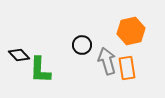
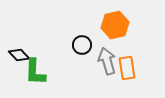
orange hexagon: moved 16 px left, 6 px up
green L-shape: moved 5 px left, 2 px down
